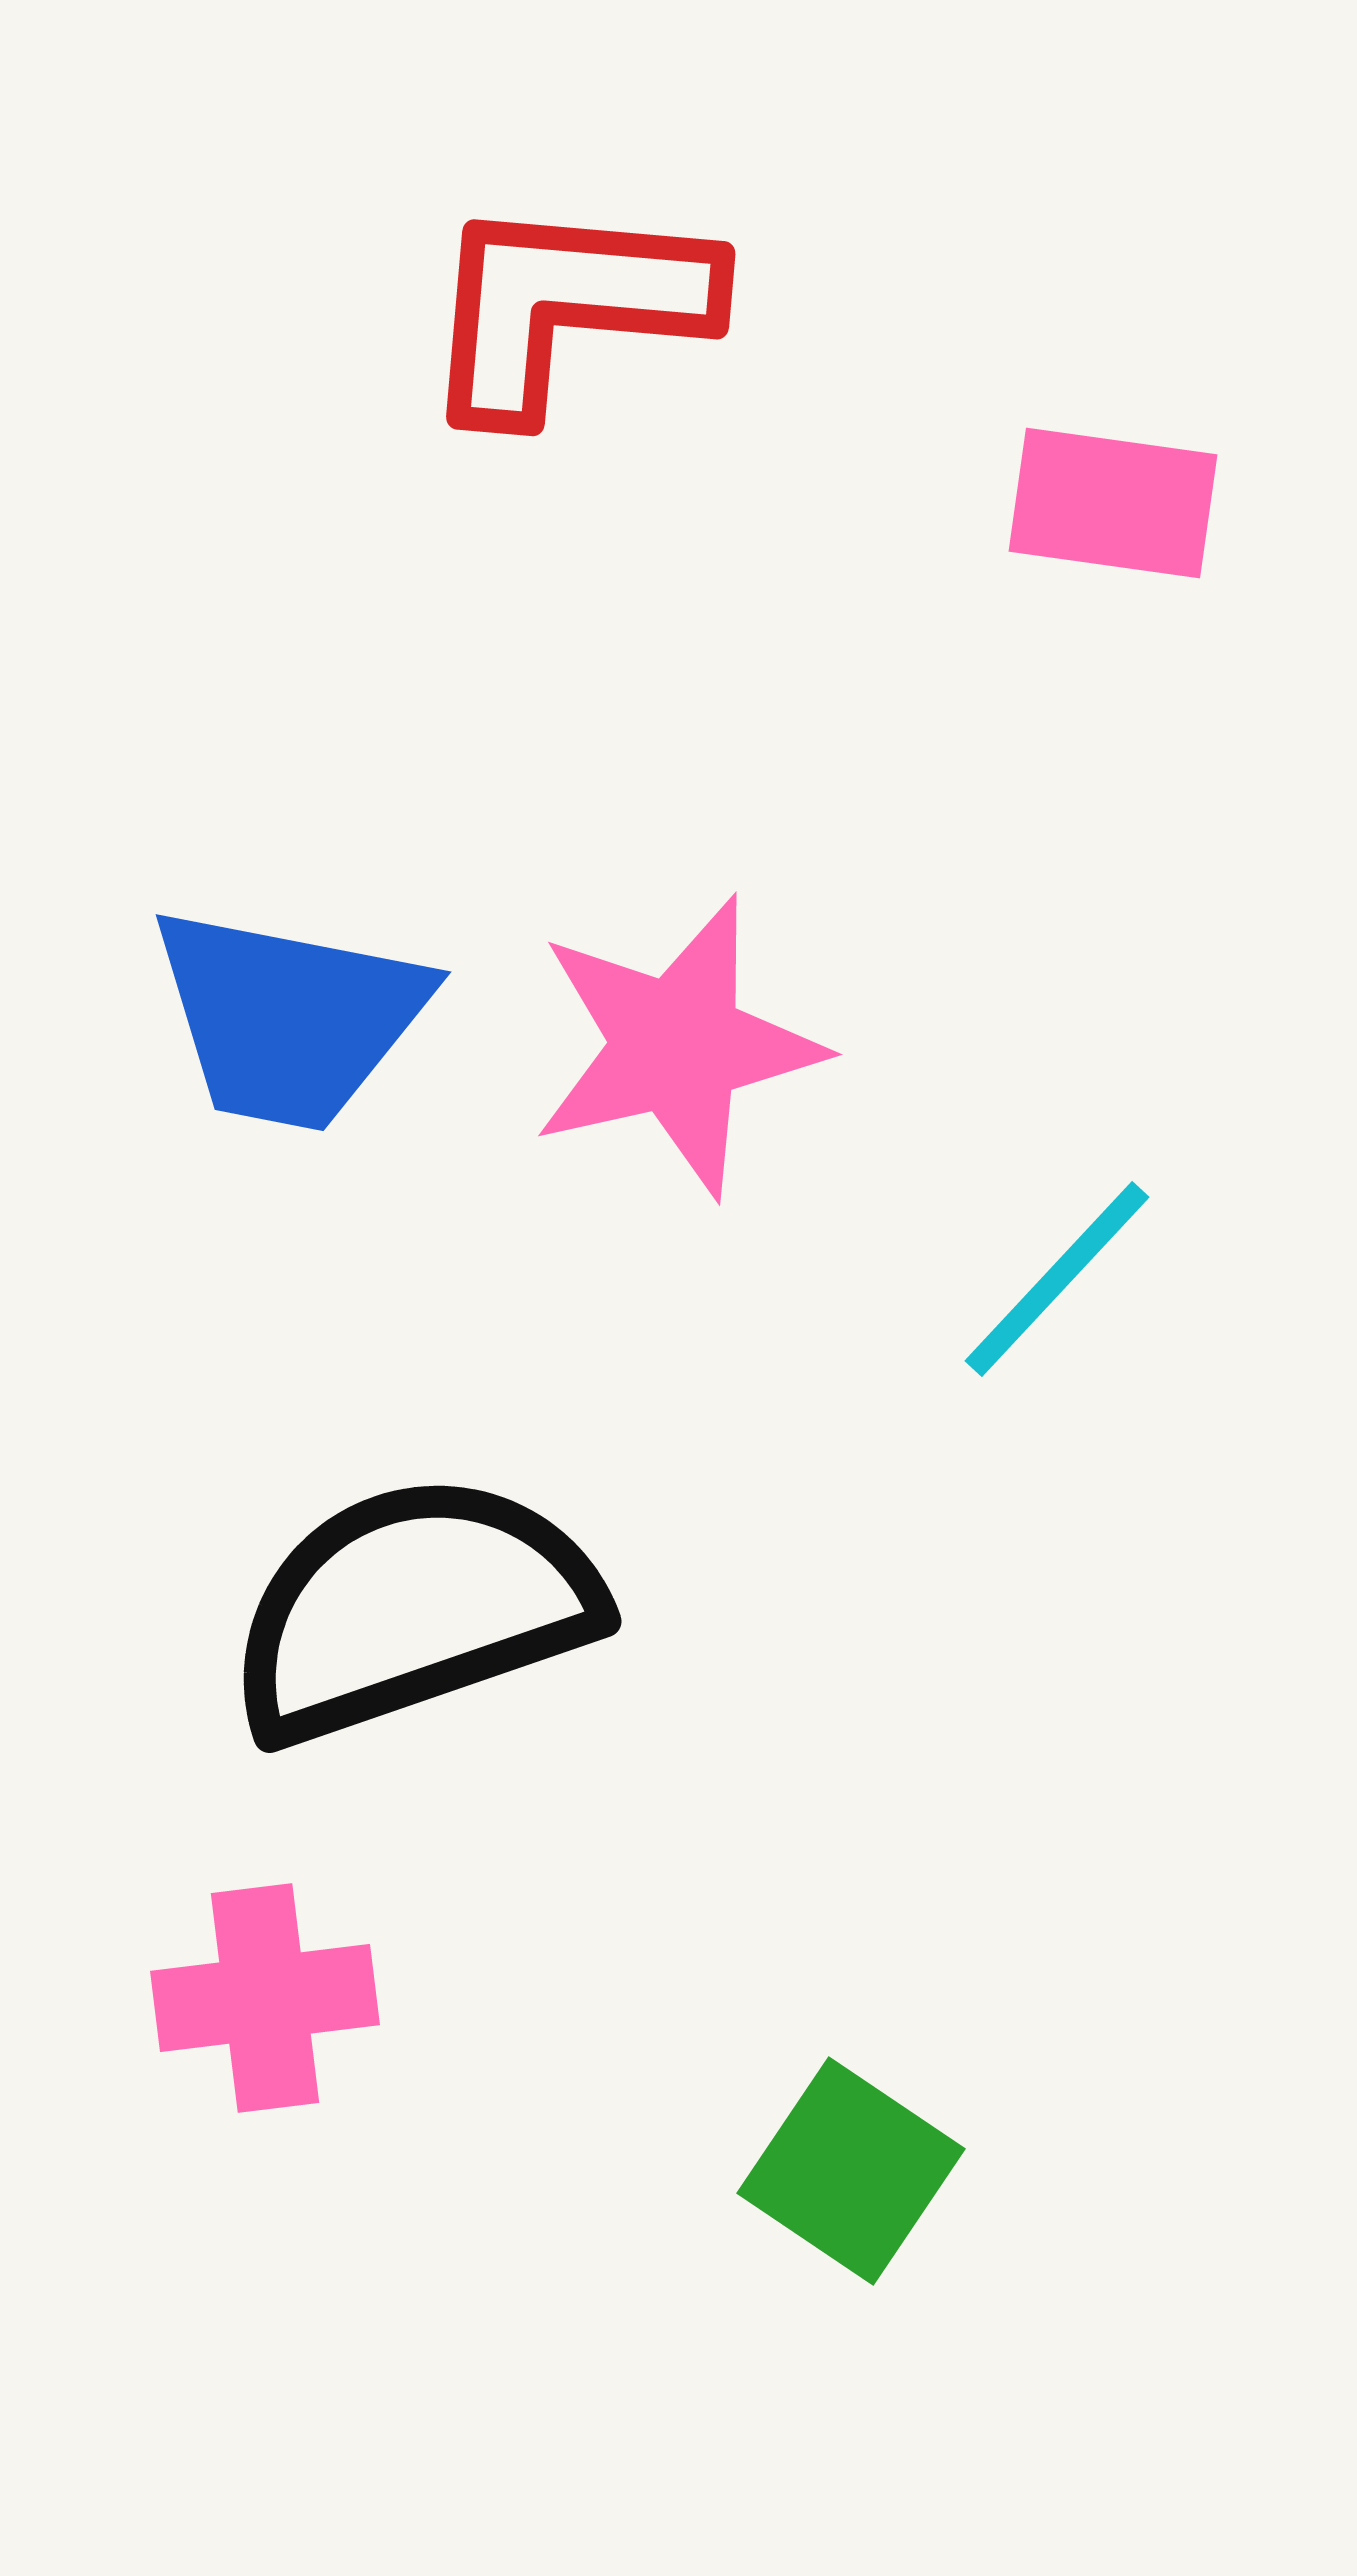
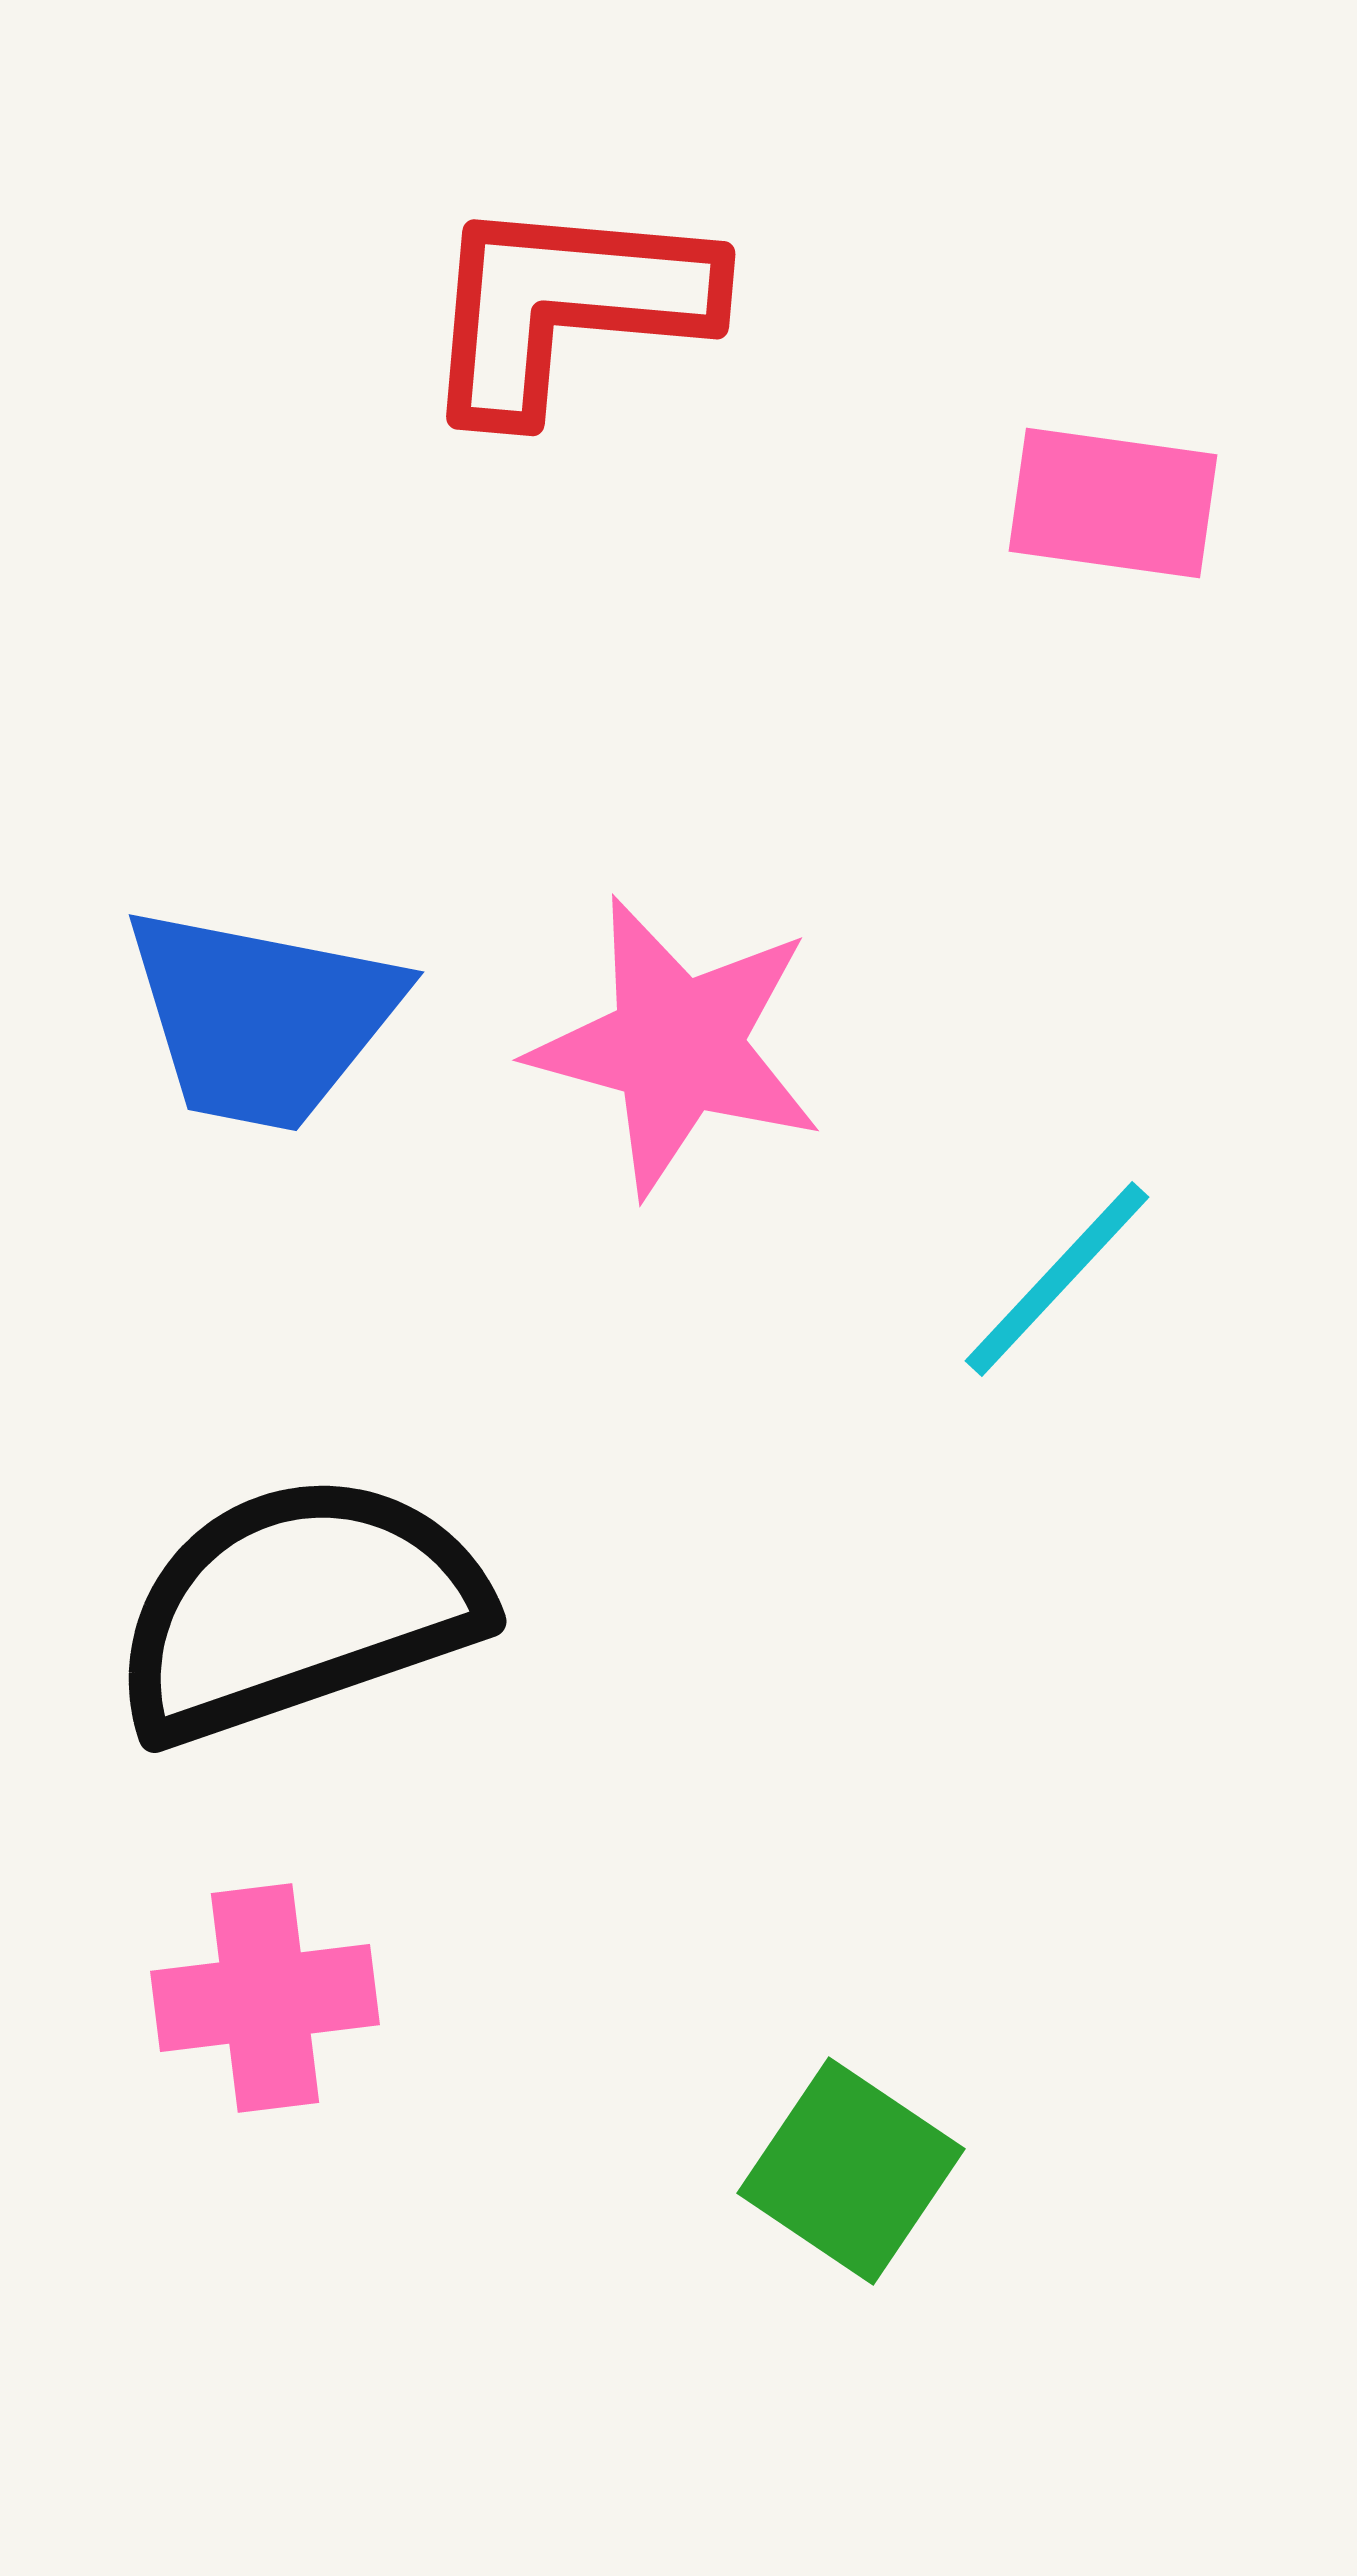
blue trapezoid: moved 27 px left
pink star: rotated 28 degrees clockwise
black semicircle: moved 115 px left
